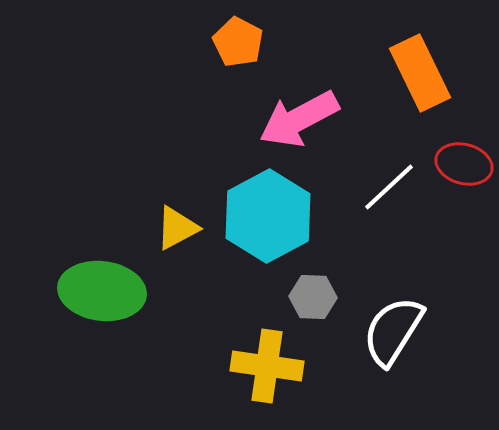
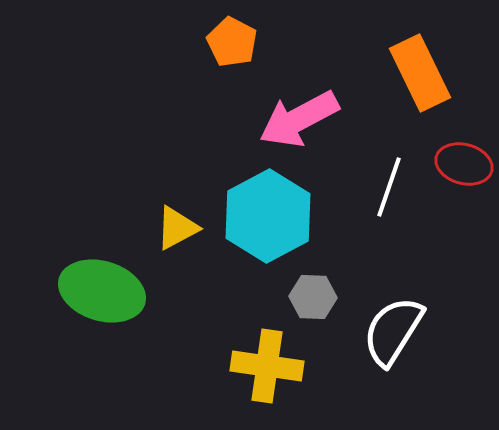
orange pentagon: moved 6 px left
white line: rotated 28 degrees counterclockwise
green ellipse: rotated 10 degrees clockwise
